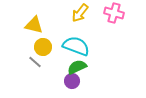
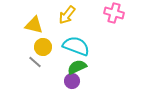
yellow arrow: moved 13 px left, 2 px down
